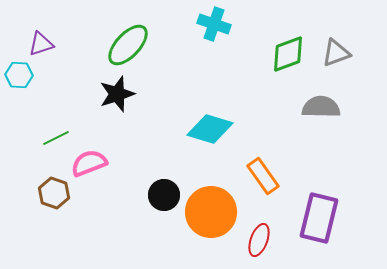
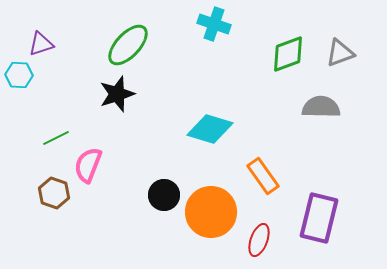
gray triangle: moved 4 px right
pink semicircle: moved 1 px left, 2 px down; rotated 48 degrees counterclockwise
